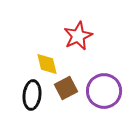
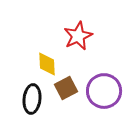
yellow diamond: rotated 10 degrees clockwise
black ellipse: moved 4 px down
